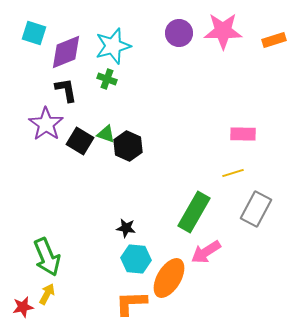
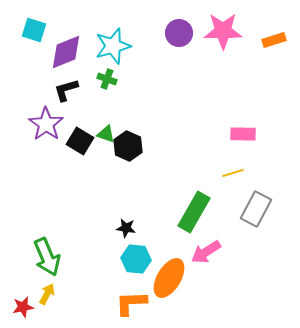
cyan square: moved 3 px up
black L-shape: rotated 96 degrees counterclockwise
